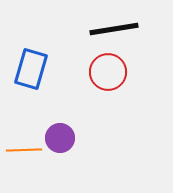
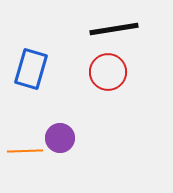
orange line: moved 1 px right, 1 px down
